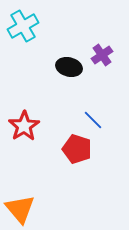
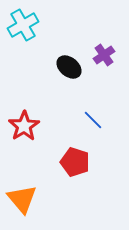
cyan cross: moved 1 px up
purple cross: moved 2 px right
black ellipse: rotated 25 degrees clockwise
red pentagon: moved 2 px left, 13 px down
orange triangle: moved 2 px right, 10 px up
